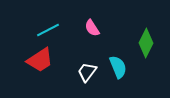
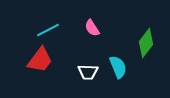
green diamond: rotated 12 degrees clockwise
red trapezoid: rotated 20 degrees counterclockwise
white trapezoid: moved 1 px right; rotated 125 degrees counterclockwise
